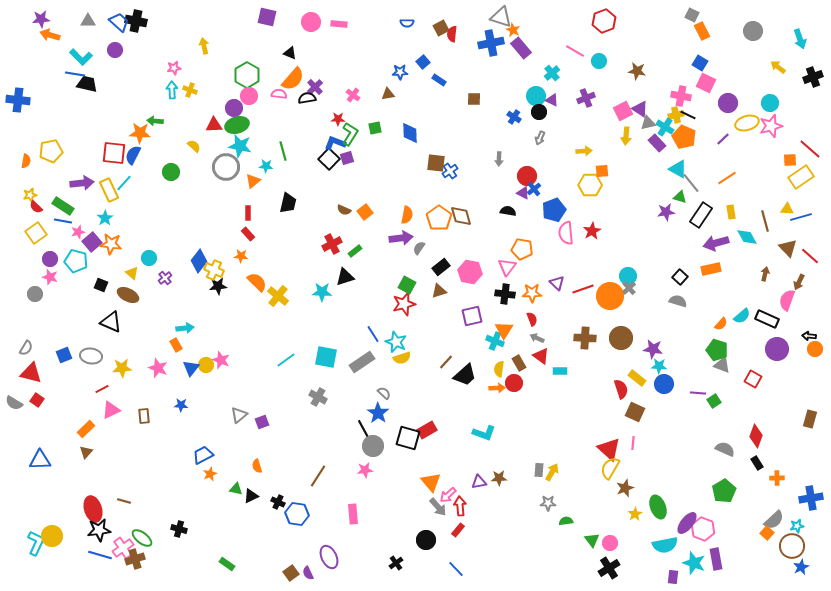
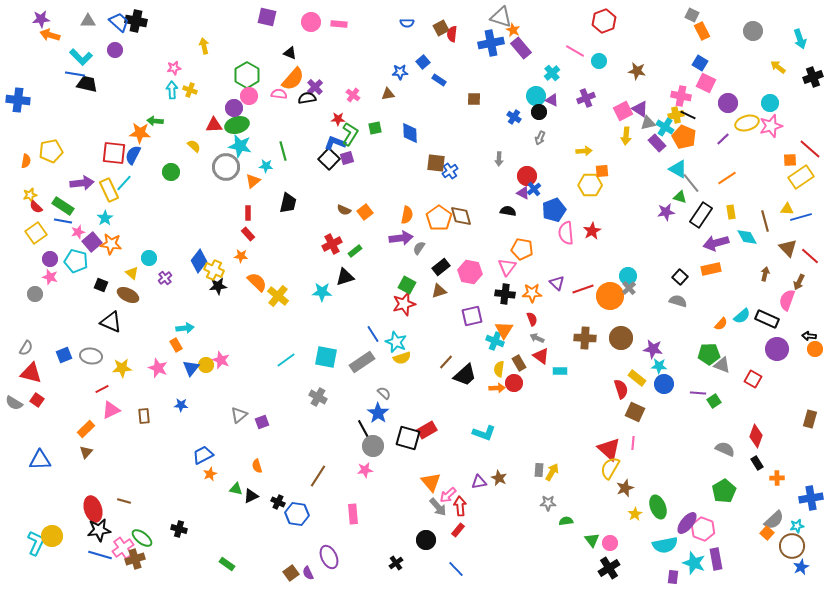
green pentagon at (717, 350): moved 8 px left, 4 px down; rotated 20 degrees counterclockwise
brown star at (499, 478): rotated 28 degrees clockwise
